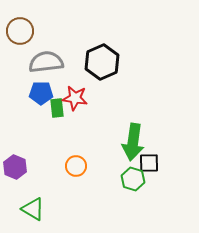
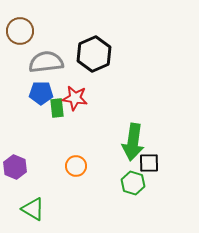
black hexagon: moved 8 px left, 8 px up
green hexagon: moved 4 px down
